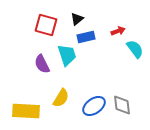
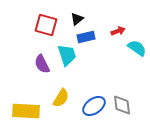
cyan semicircle: moved 2 px right, 1 px up; rotated 18 degrees counterclockwise
